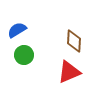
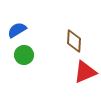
red triangle: moved 16 px right
